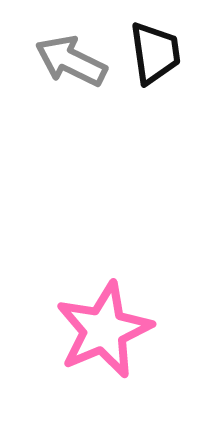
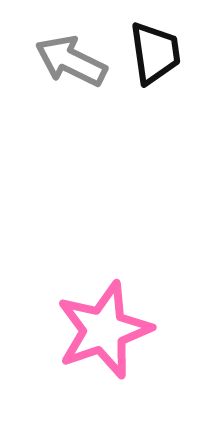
pink star: rotated 4 degrees clockwise
